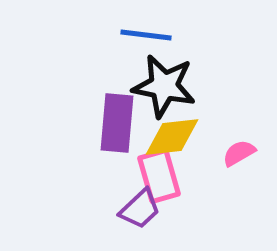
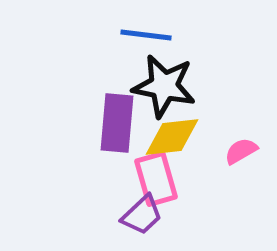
pink semicircle: moved 2 px right, 2 px up
pink rectangle: moved 3 px left, 3 px down
purple trapezoid: moved 2 px right, 6 px down
